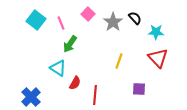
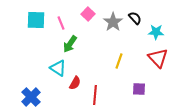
cyan square: rotated 36 degrees counterclockwise
